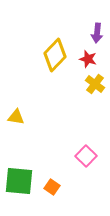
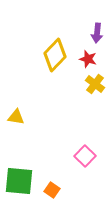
pink square: moved 1 px left
orange square: moved 3 px down
